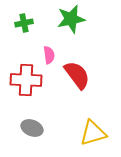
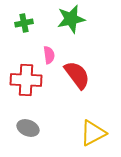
gray ellipse: moved 4 px left
yellow triangle: rotated 12 degrees counterclockwise
